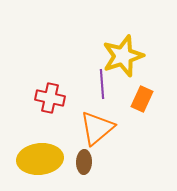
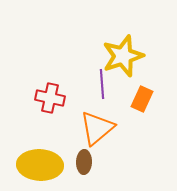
yellow ellipse: moved 6 px down; rotated 9 degrees clockwise
